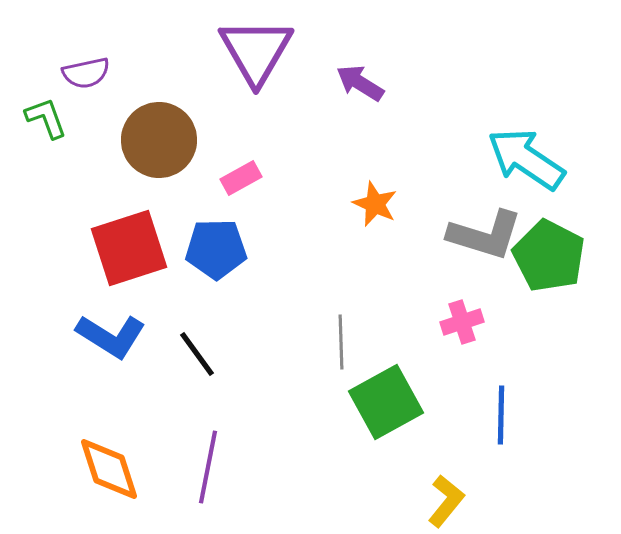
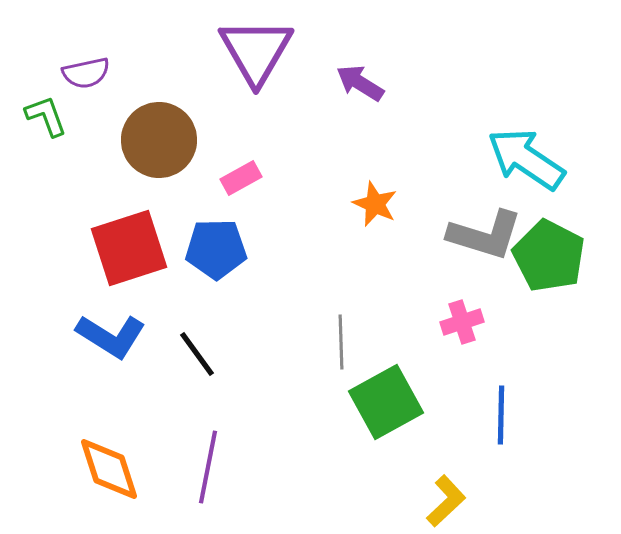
green L-shape: moved 2 px up
yellow L-shape: rotated 8 degrees clockwise
